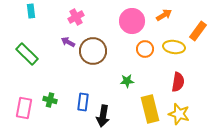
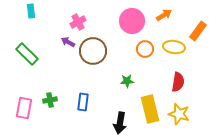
pink cross: moved 2 px right, 5 px down
green cross: rotated 24 degrees counterclockwise
black arrow: moved 17 px right, 7 px down
